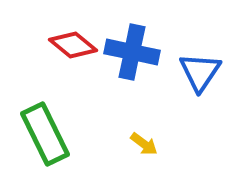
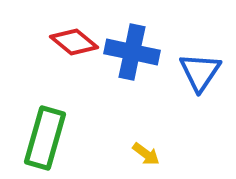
red diamond: moved 1 px right, 3 px up
green rectangle: moved 4 px down; rotated 42 degrees clockwise
yellow arrow: moved 2 px right, 10 px down
